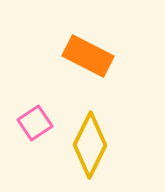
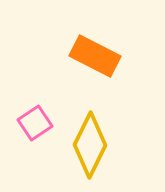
orange rectangle: moved 7 px right
